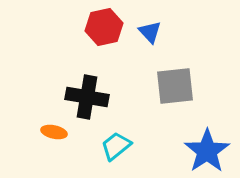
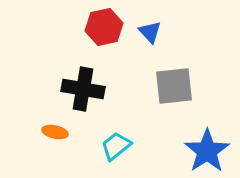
gray square: moved 1 px left
black cross: moved 4 px left, 8 px up
orange ellipse: moved 1 px right
